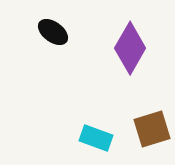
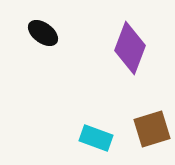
black ellipse: moved 10 px left, 1 px down
purple diamond: rotated 9 degrees counterclockwise
